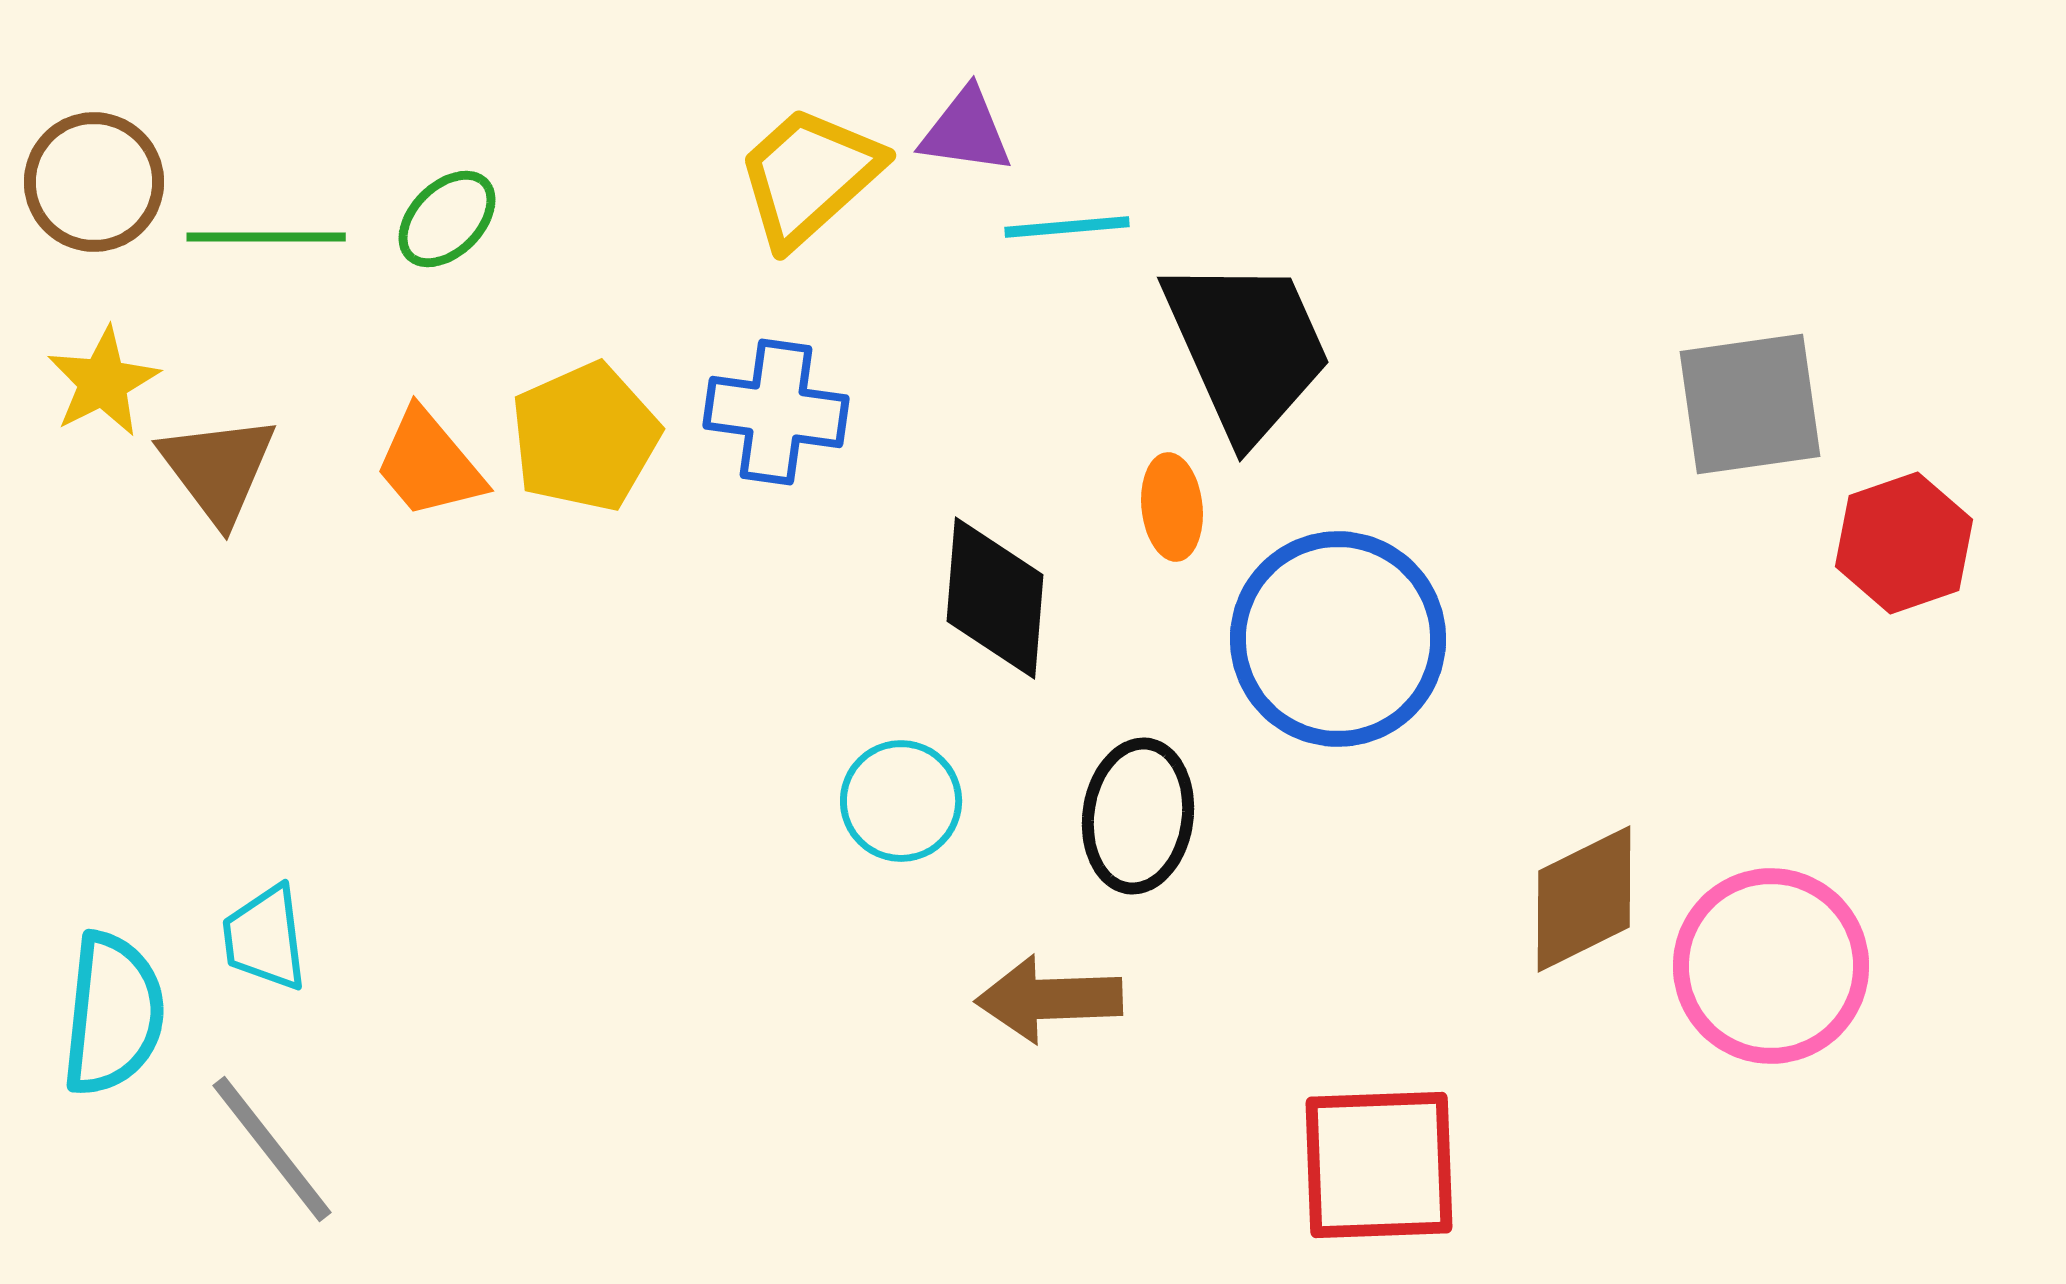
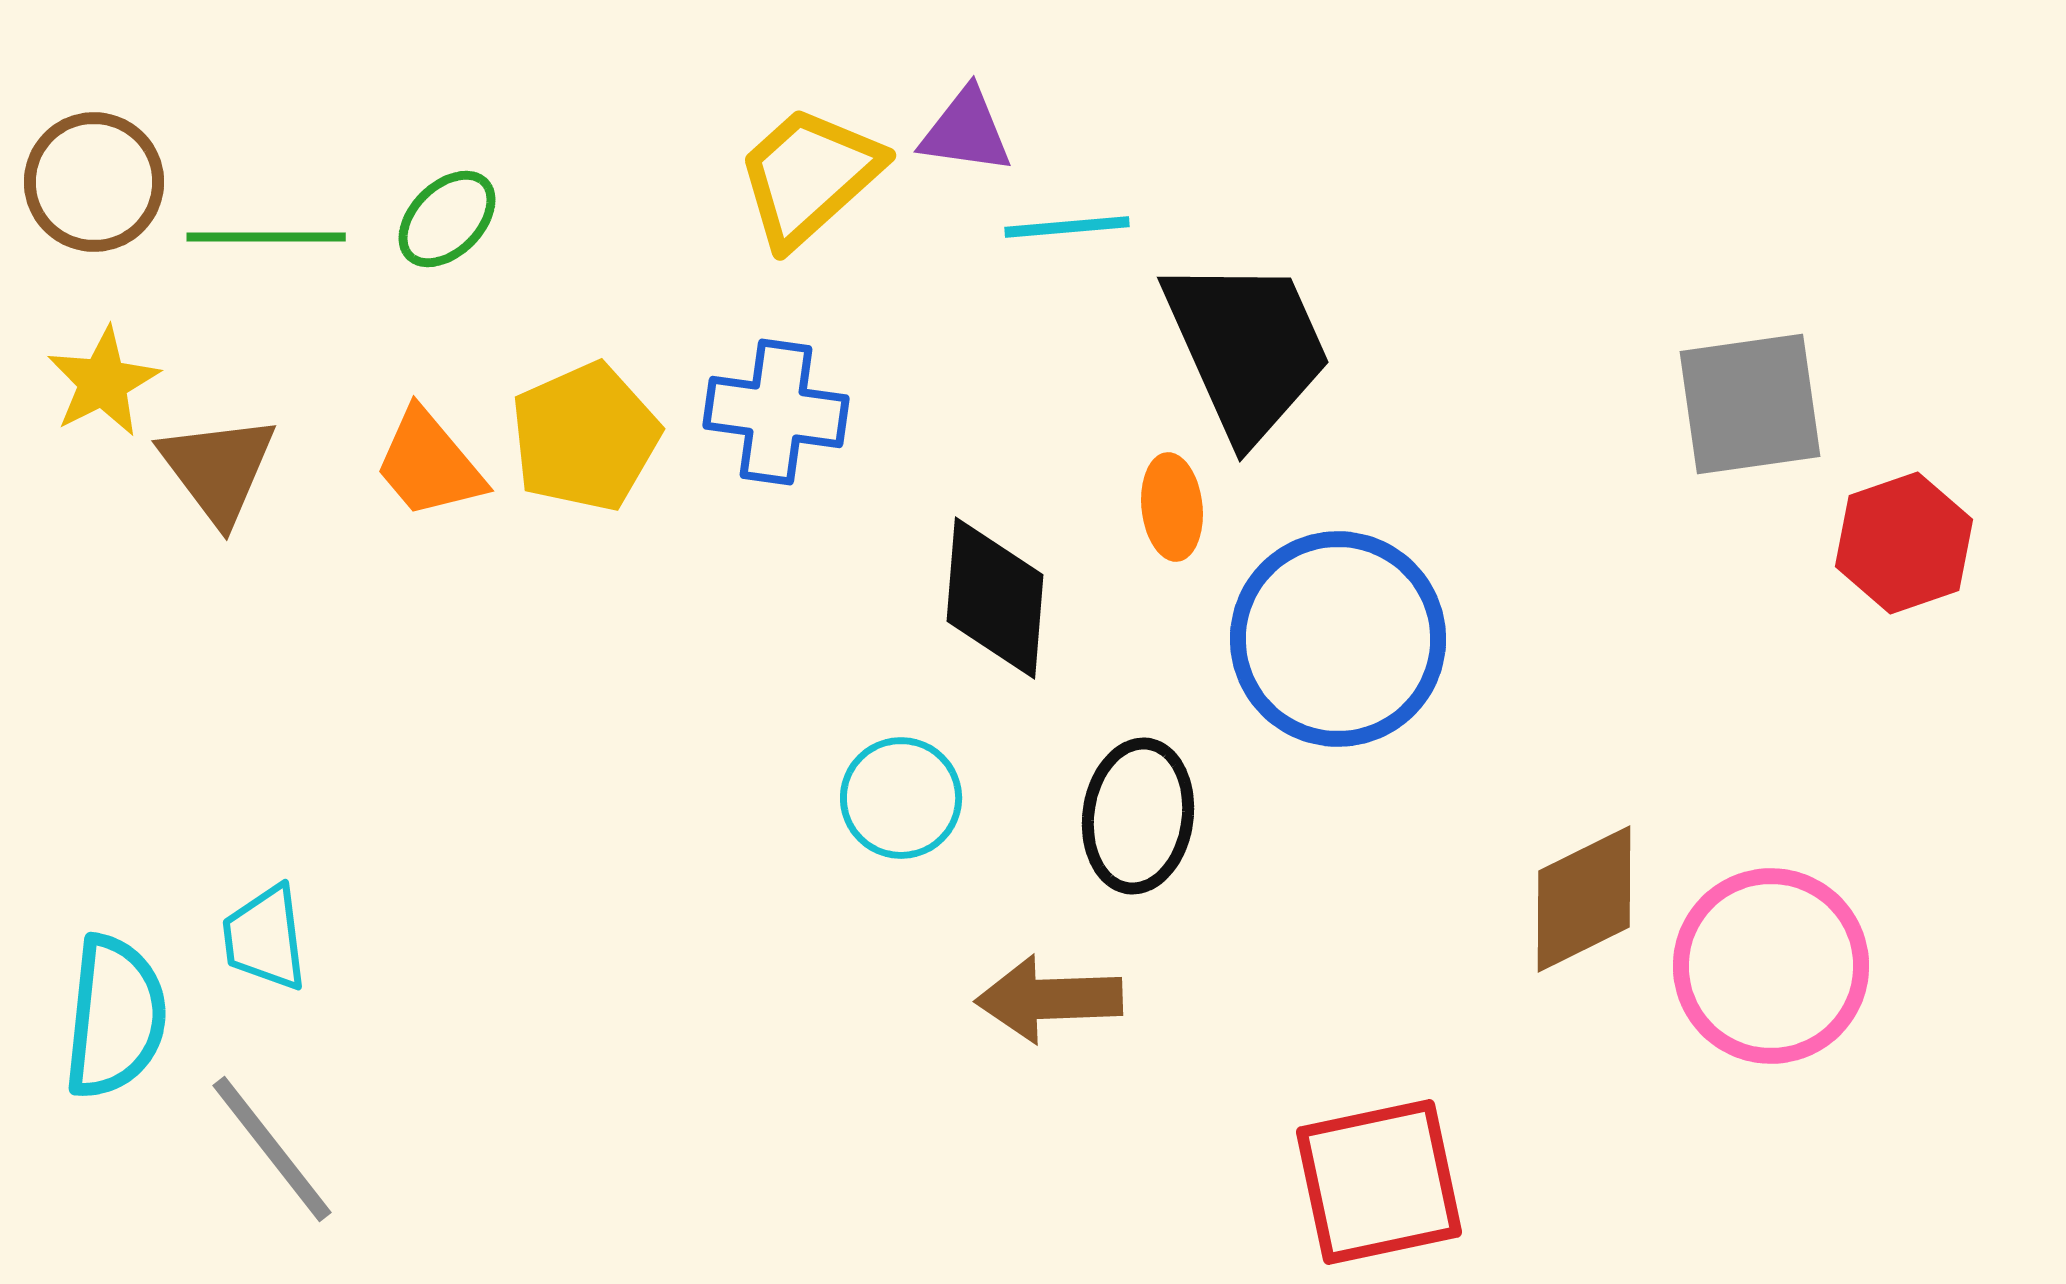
cyan circle: moved 3 px up
cyan semicircle: moved 2 px right, 3 px down
red square: moved 17 px down; rotated 10 degrees counterclockwise
